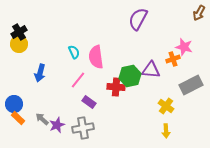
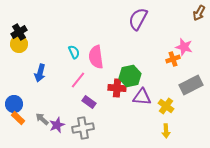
purple triangle: moved 9 px left, 27 px down
red cross: moved 1 px right, 1 px down
